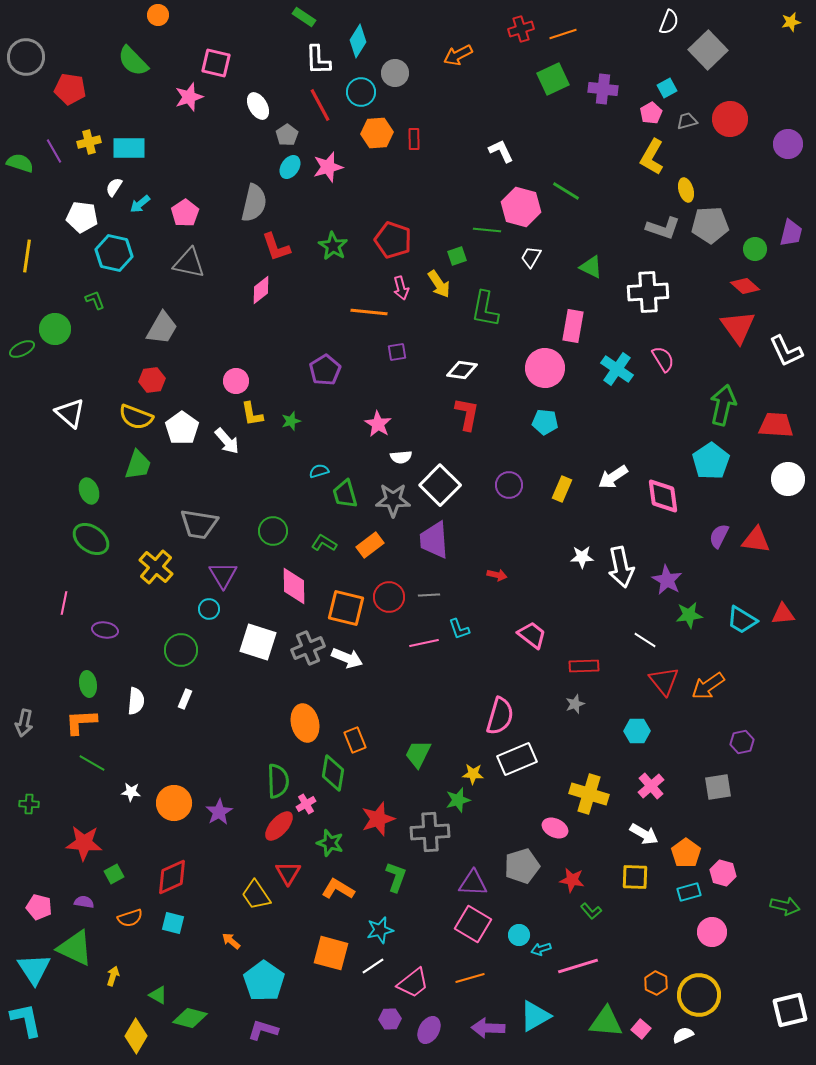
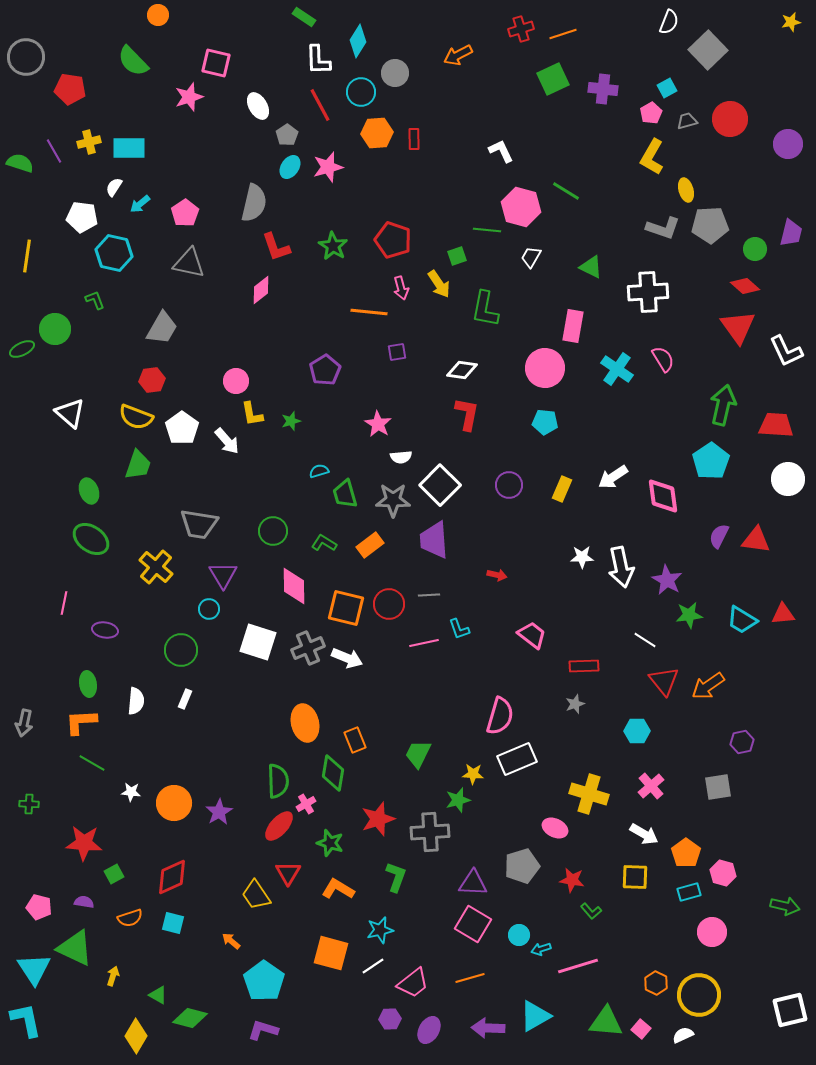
red circle at (389, 597): moved 7 px down
